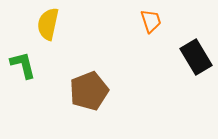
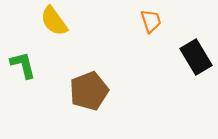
yellow semicircle: moved 6 px right, 3 px up; rotated 48 degrees counterclockwise
